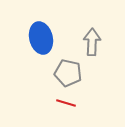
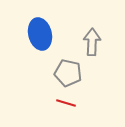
blue ellipse: moved 1 px left, 4 px up
